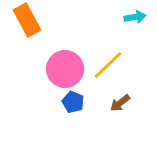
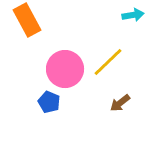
cyan arrow: moved 2 px left, 2 px up
yellow line: moved 3 px up
blue pentagon: moved 24 px left
